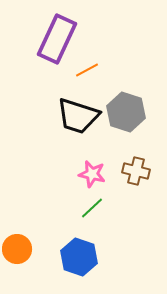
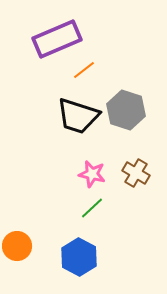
purple rectangle: rotated 42 degrees clockwise
orange line: moved 3 px left; rotated 10 degrees counterclockwise
gray hexagon: moved 2 px up
brown cross: moved 2 px down; rotated 16 degrees clockwise
orange circle: moved 3 px up
blue hexagon: rotated 9 degrees clockwise
